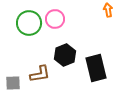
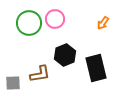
orange arrow: moved 5 px left, 13 px down; rotated 136 degrees counterclockwise
